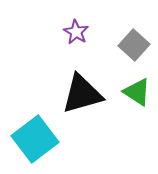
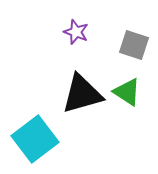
purple star: rotated 10 degrees counterclockwise
gray square: rotated 24 degrees counterclockwise
green triangle: moved 10 px left
